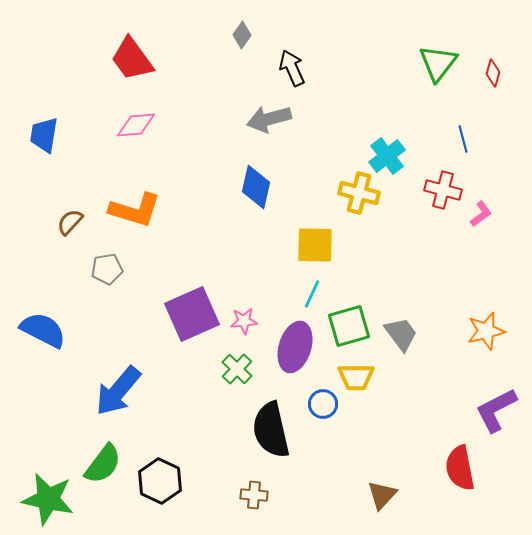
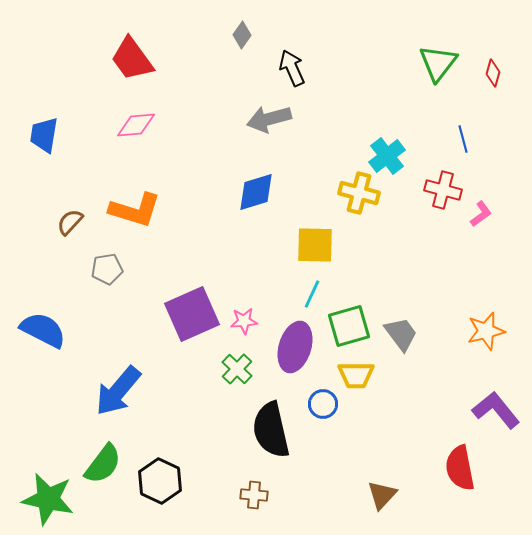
blue diamond: moved 5 px down; rotated 60 degrees clockwise
yellow trapezoid: moved 2 px up
purple L-shape: rotated 78 degrees clockwise
